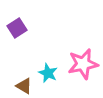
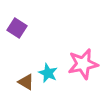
purple square: rotated 24 degrees counterclockwise
brown triangle: moved 2 px right, 4 px up
